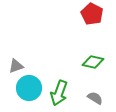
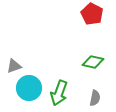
gray triangle: moved 2 px left
gray semicircle: rotated 70 degrees clockwise
